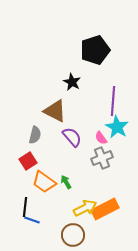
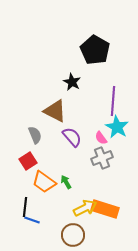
black pentagon: rotated 24 degrees counterclockwise
gray semicircle: rotated 36 degrees counterclockwise
orange rectangle: rotated 44 degrees clockwise
